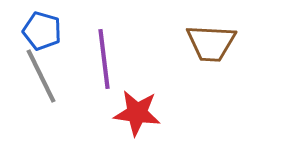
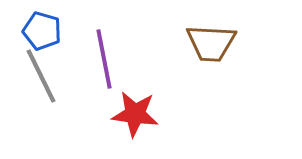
purple line: rotated 4 degrees counterclockwise
red star: moved 2 px left, 1 px down
